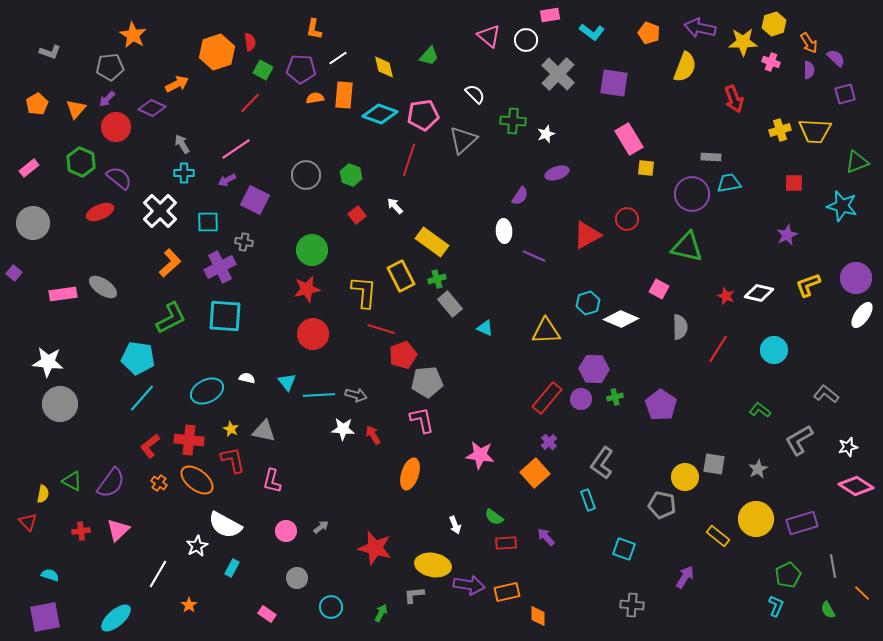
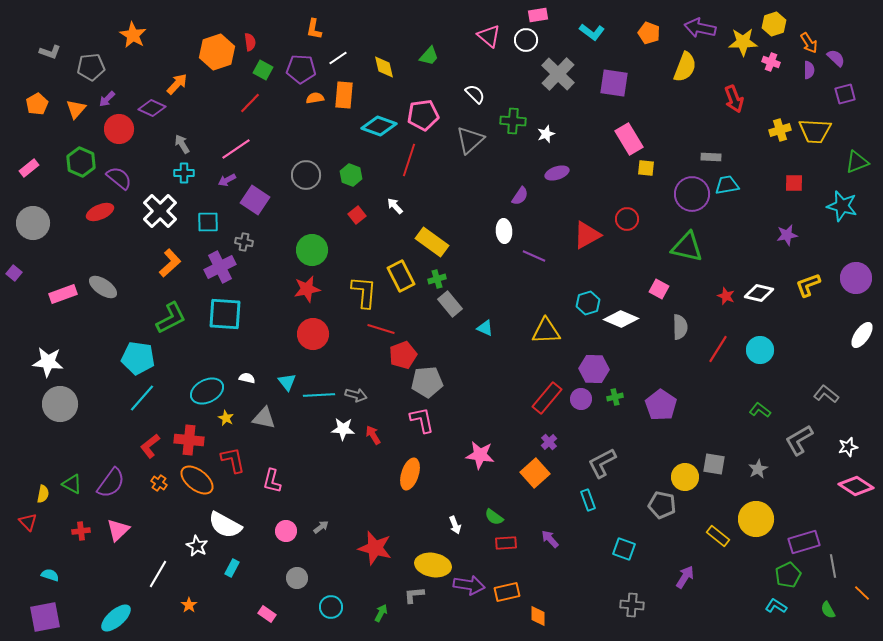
pink rectangle at (550, 15): moved 12 px left
gray pentagon at (110, 67): moved 19 px left
orange arrow at (177, 84): rotated 20 degrees counterclockwise
cyan diamond at (380, 114): moved 1 px left, 12 px down
red circle at (116, 127): moved 3 px right, 2 px down
gray triangle at (463, 140): moved 7 px right
cyan trapezoid at (729, 183): moved 2 px left, 2 px down
purple square at (255, 200): rotated 8 degrees clockwise
purple star at (787, 235): rotated 15 degrees clockwise
pink rectangle at (63, 294): rotated 12 degrees counterclockwise
white ellipse at (862, 315): moved 20 px down
cyan square at (225, 316): moved 2 px up
cyan circle at (774, 350): moved 14 px left
yellow star at (231, 429): moved 5 px left, 11 px up
gray triangle at (264, 431): moved 13 px up
gray L-shape at (602, 463): rotated 28 degrees clockwise
green triangle at (72, 481): moved 3 px down
purple rectangle at (802, 523): moved 2 px right, 19 px down
purple arrow at (546, 537): moved 4 px right, 2 px down
white star at (197, 546): rotated 15 degrees counterclockwise
cyan L-shape at (776, 606): rotated 80 degrees counterclockwise
